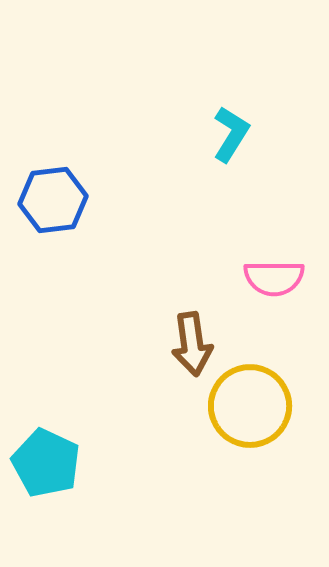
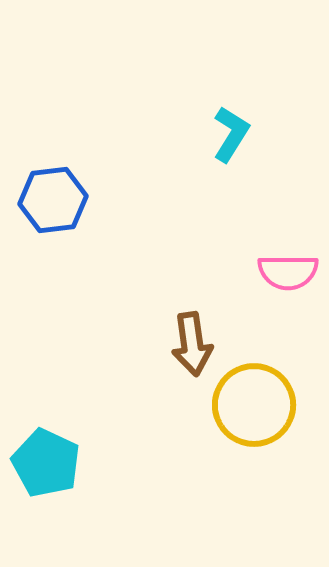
pink semicircle: moved 14 px right, 6 px up
yellow circle: moved 4 px right, 1 px up
